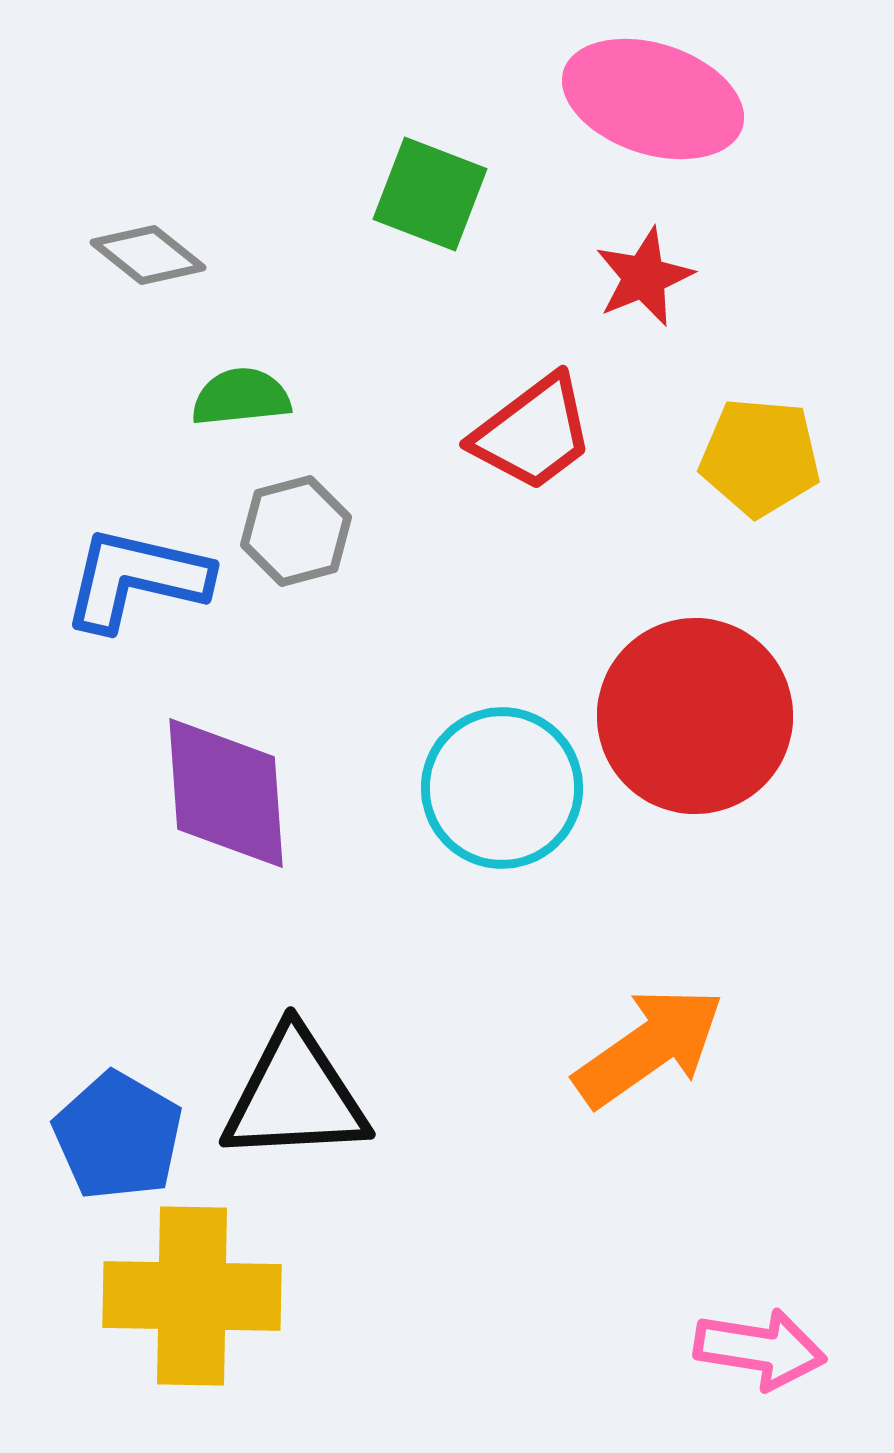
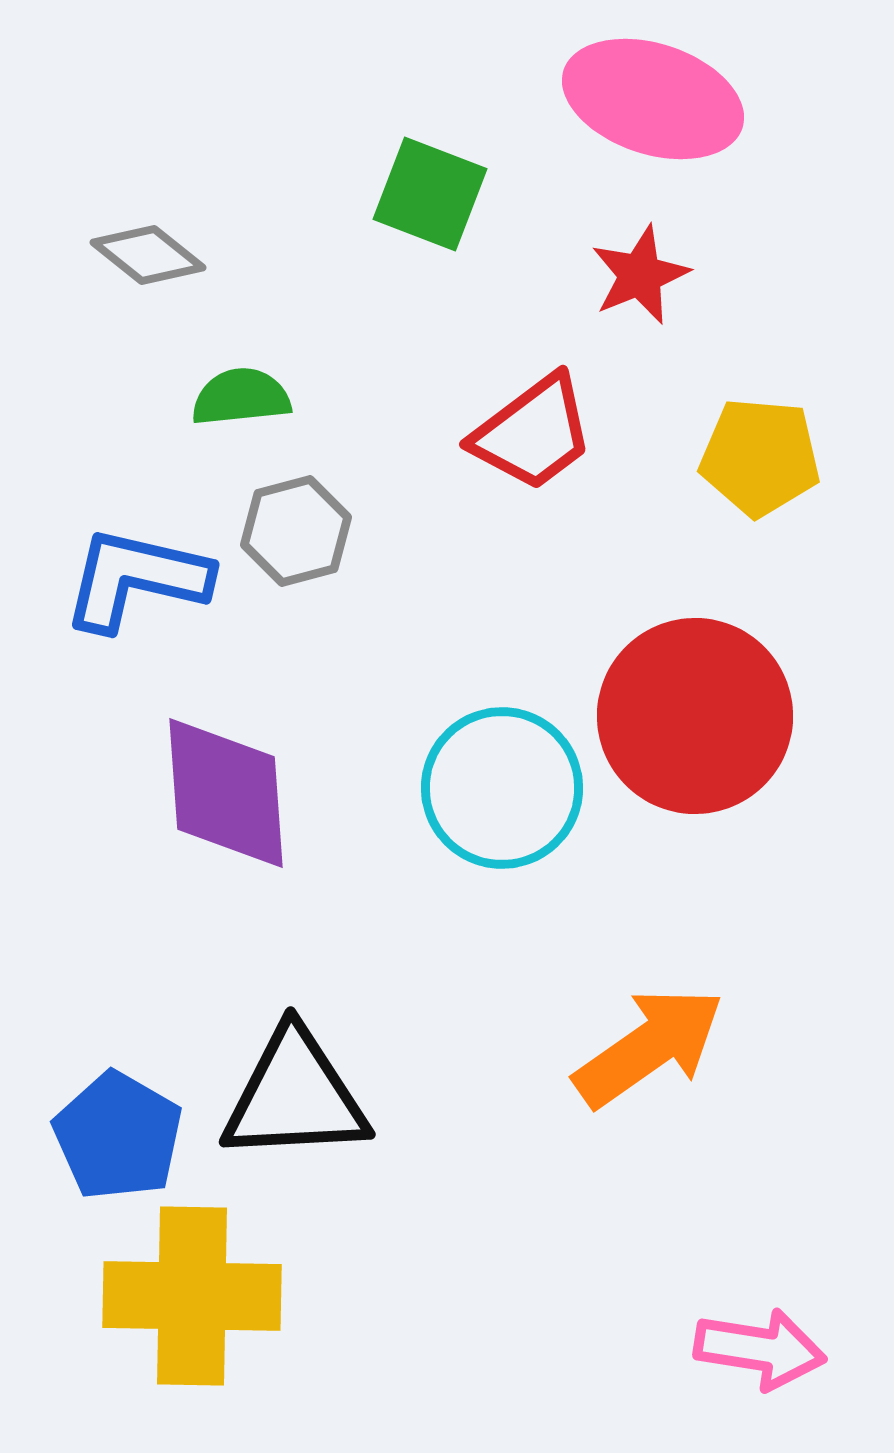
red star: moved 4 px left, 2 px up
